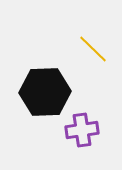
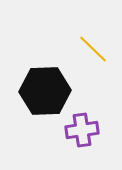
black hexagon: moved 1 px up
